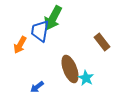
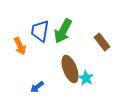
green arrow: moved 10 px right, 13 px down
orange arrow: moved 1 px down; rotated 54 degrees counterclockwise
